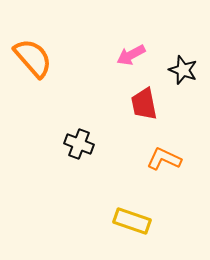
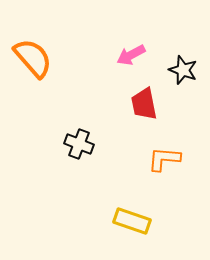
orange L-shape: rotated 20 degrees counterclockwise
